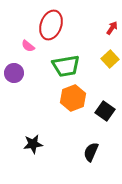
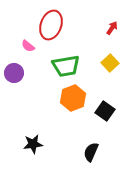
yellow square: moved 4 px down
